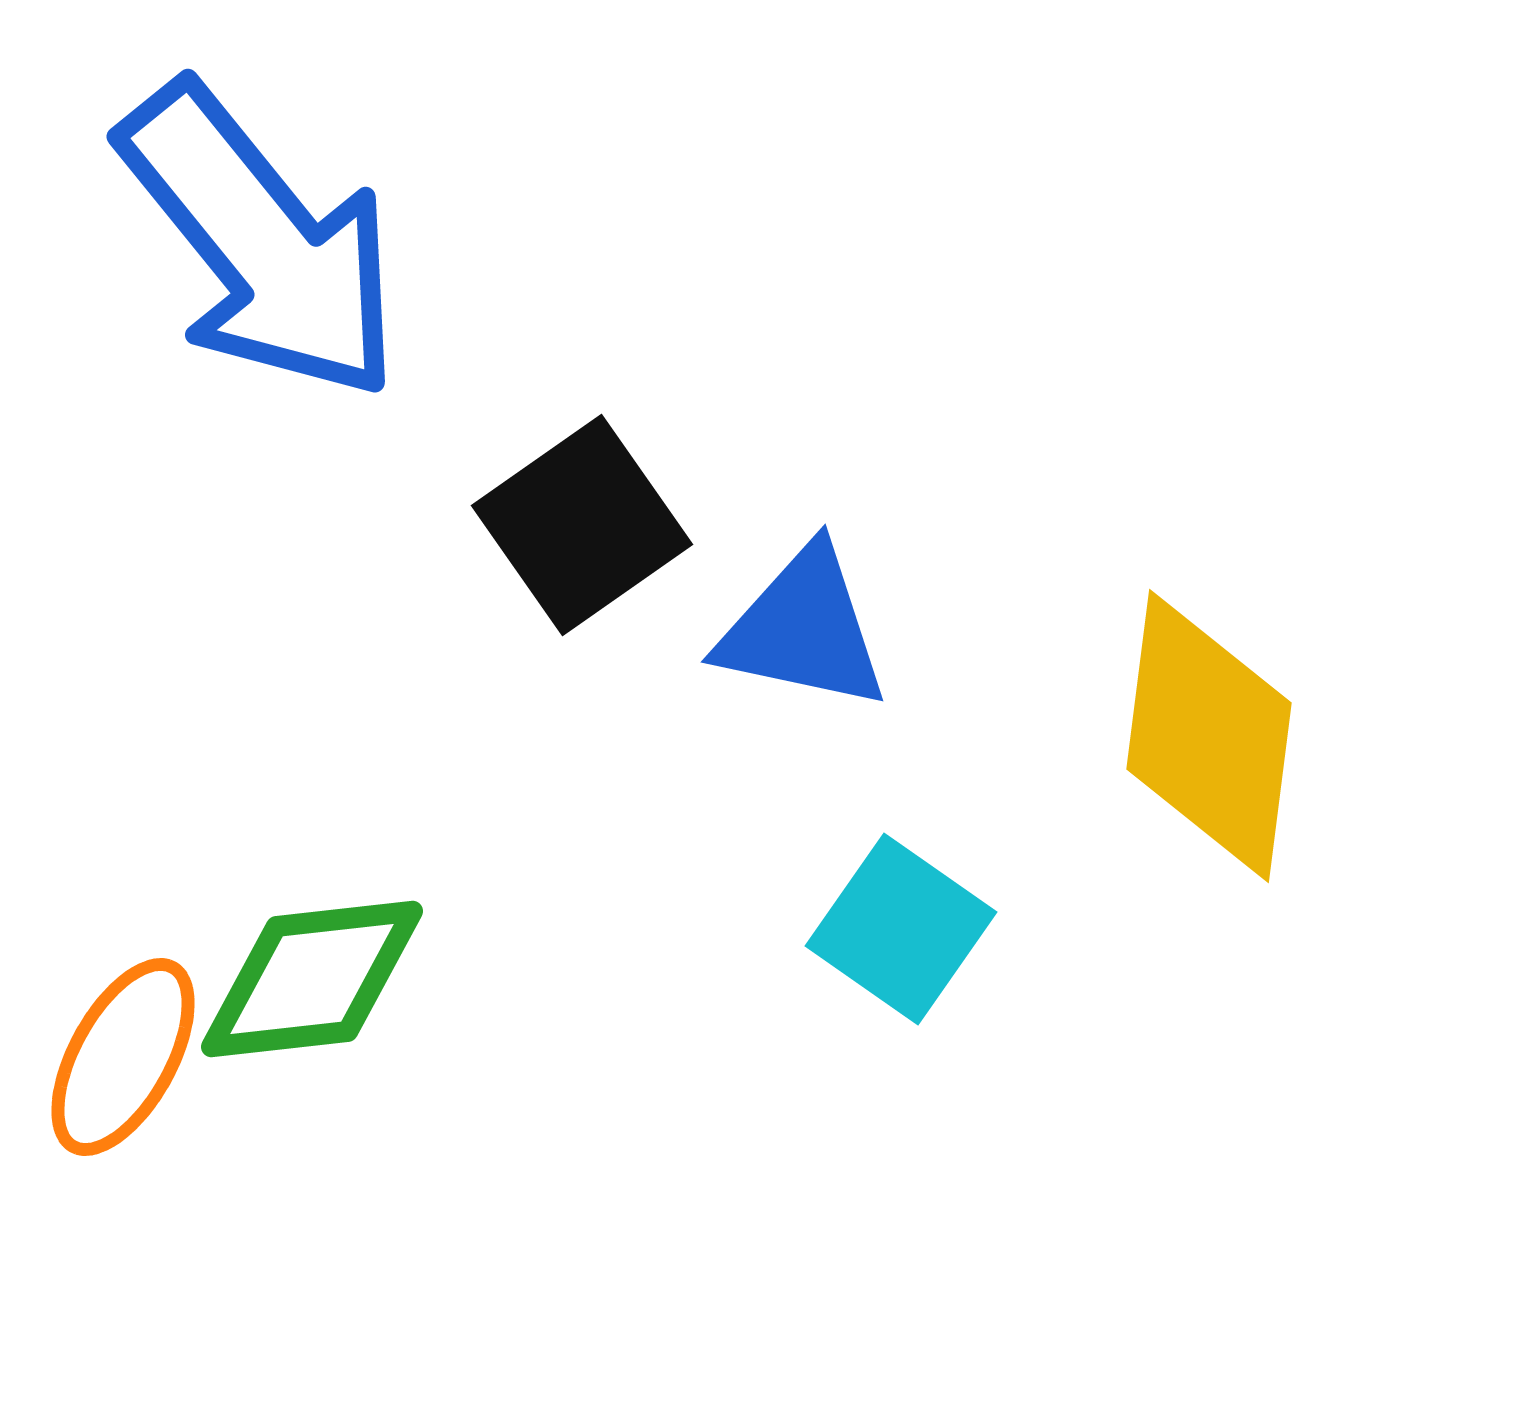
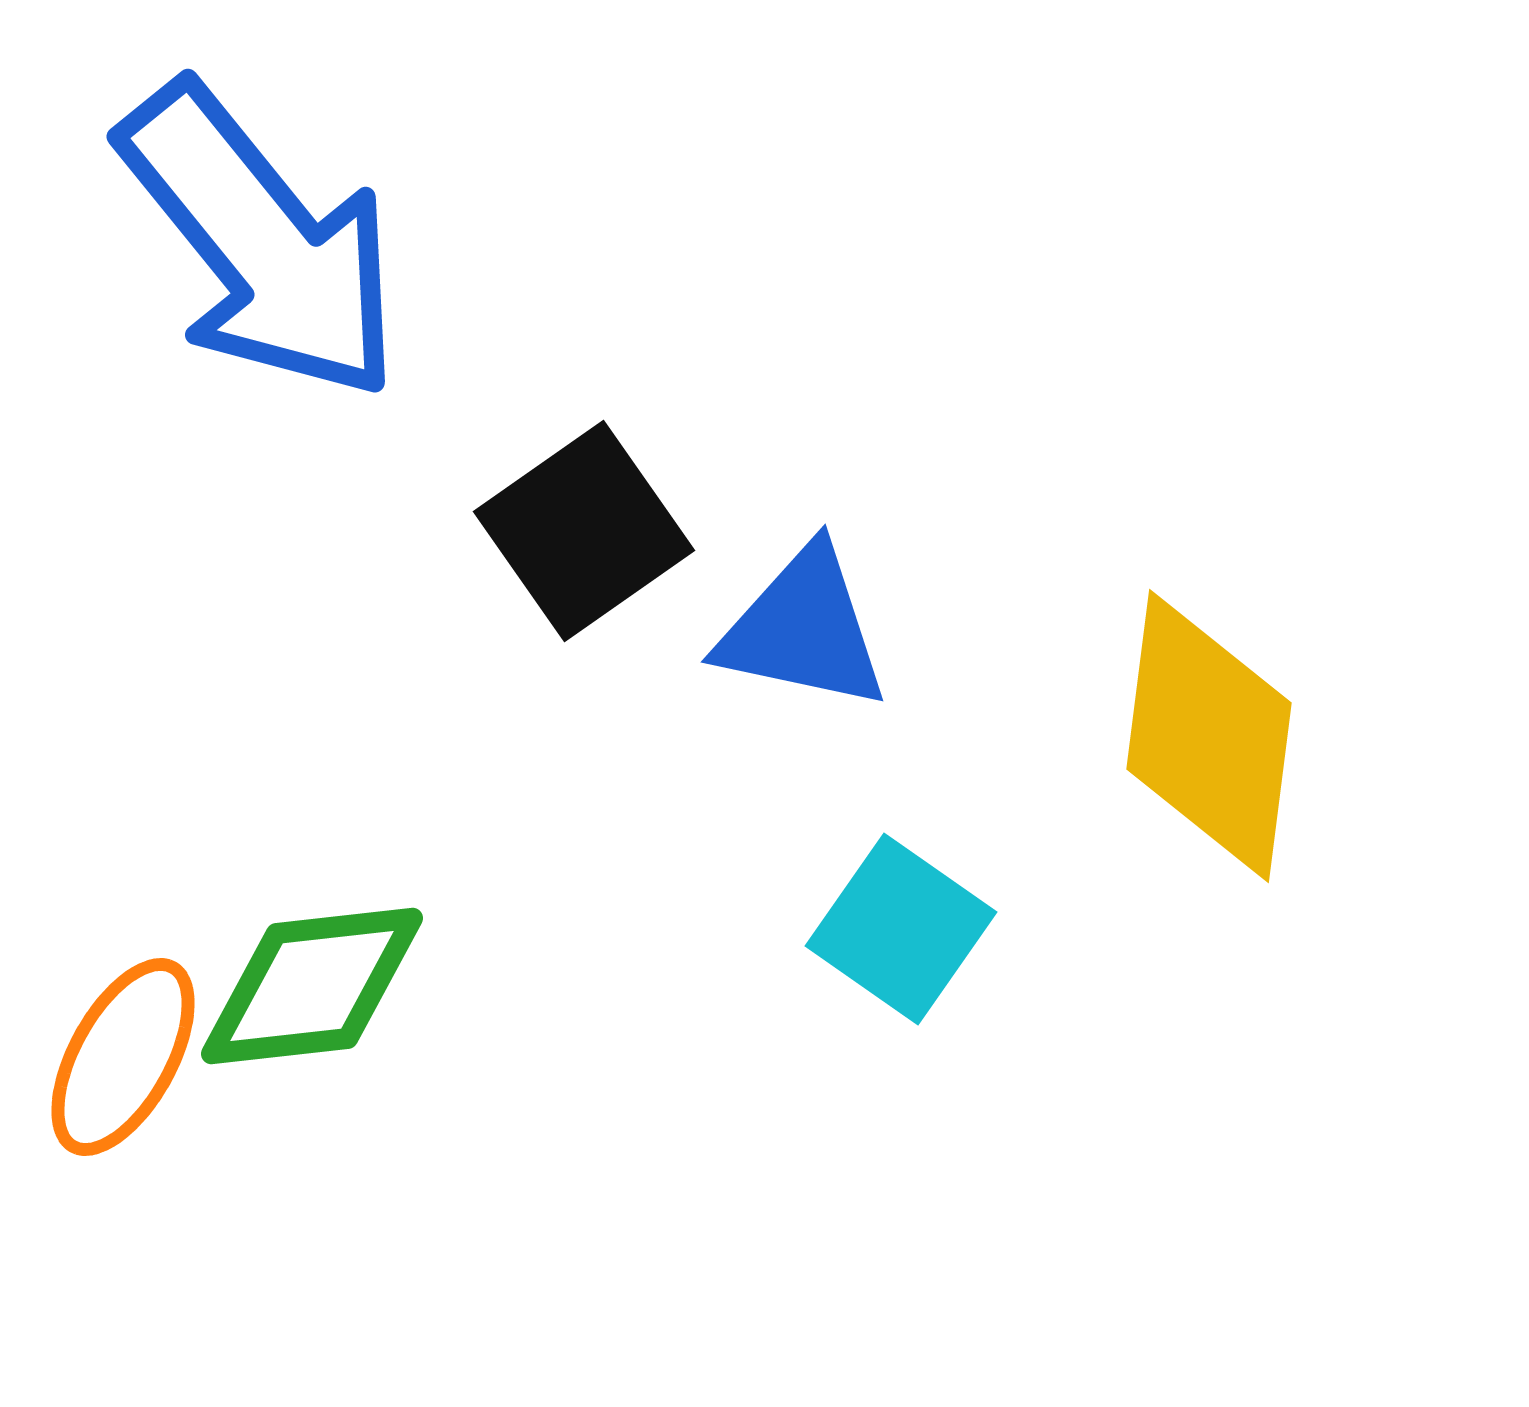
black square: moved 2 px right, 6 px down
green diamond: moved 7 px down
